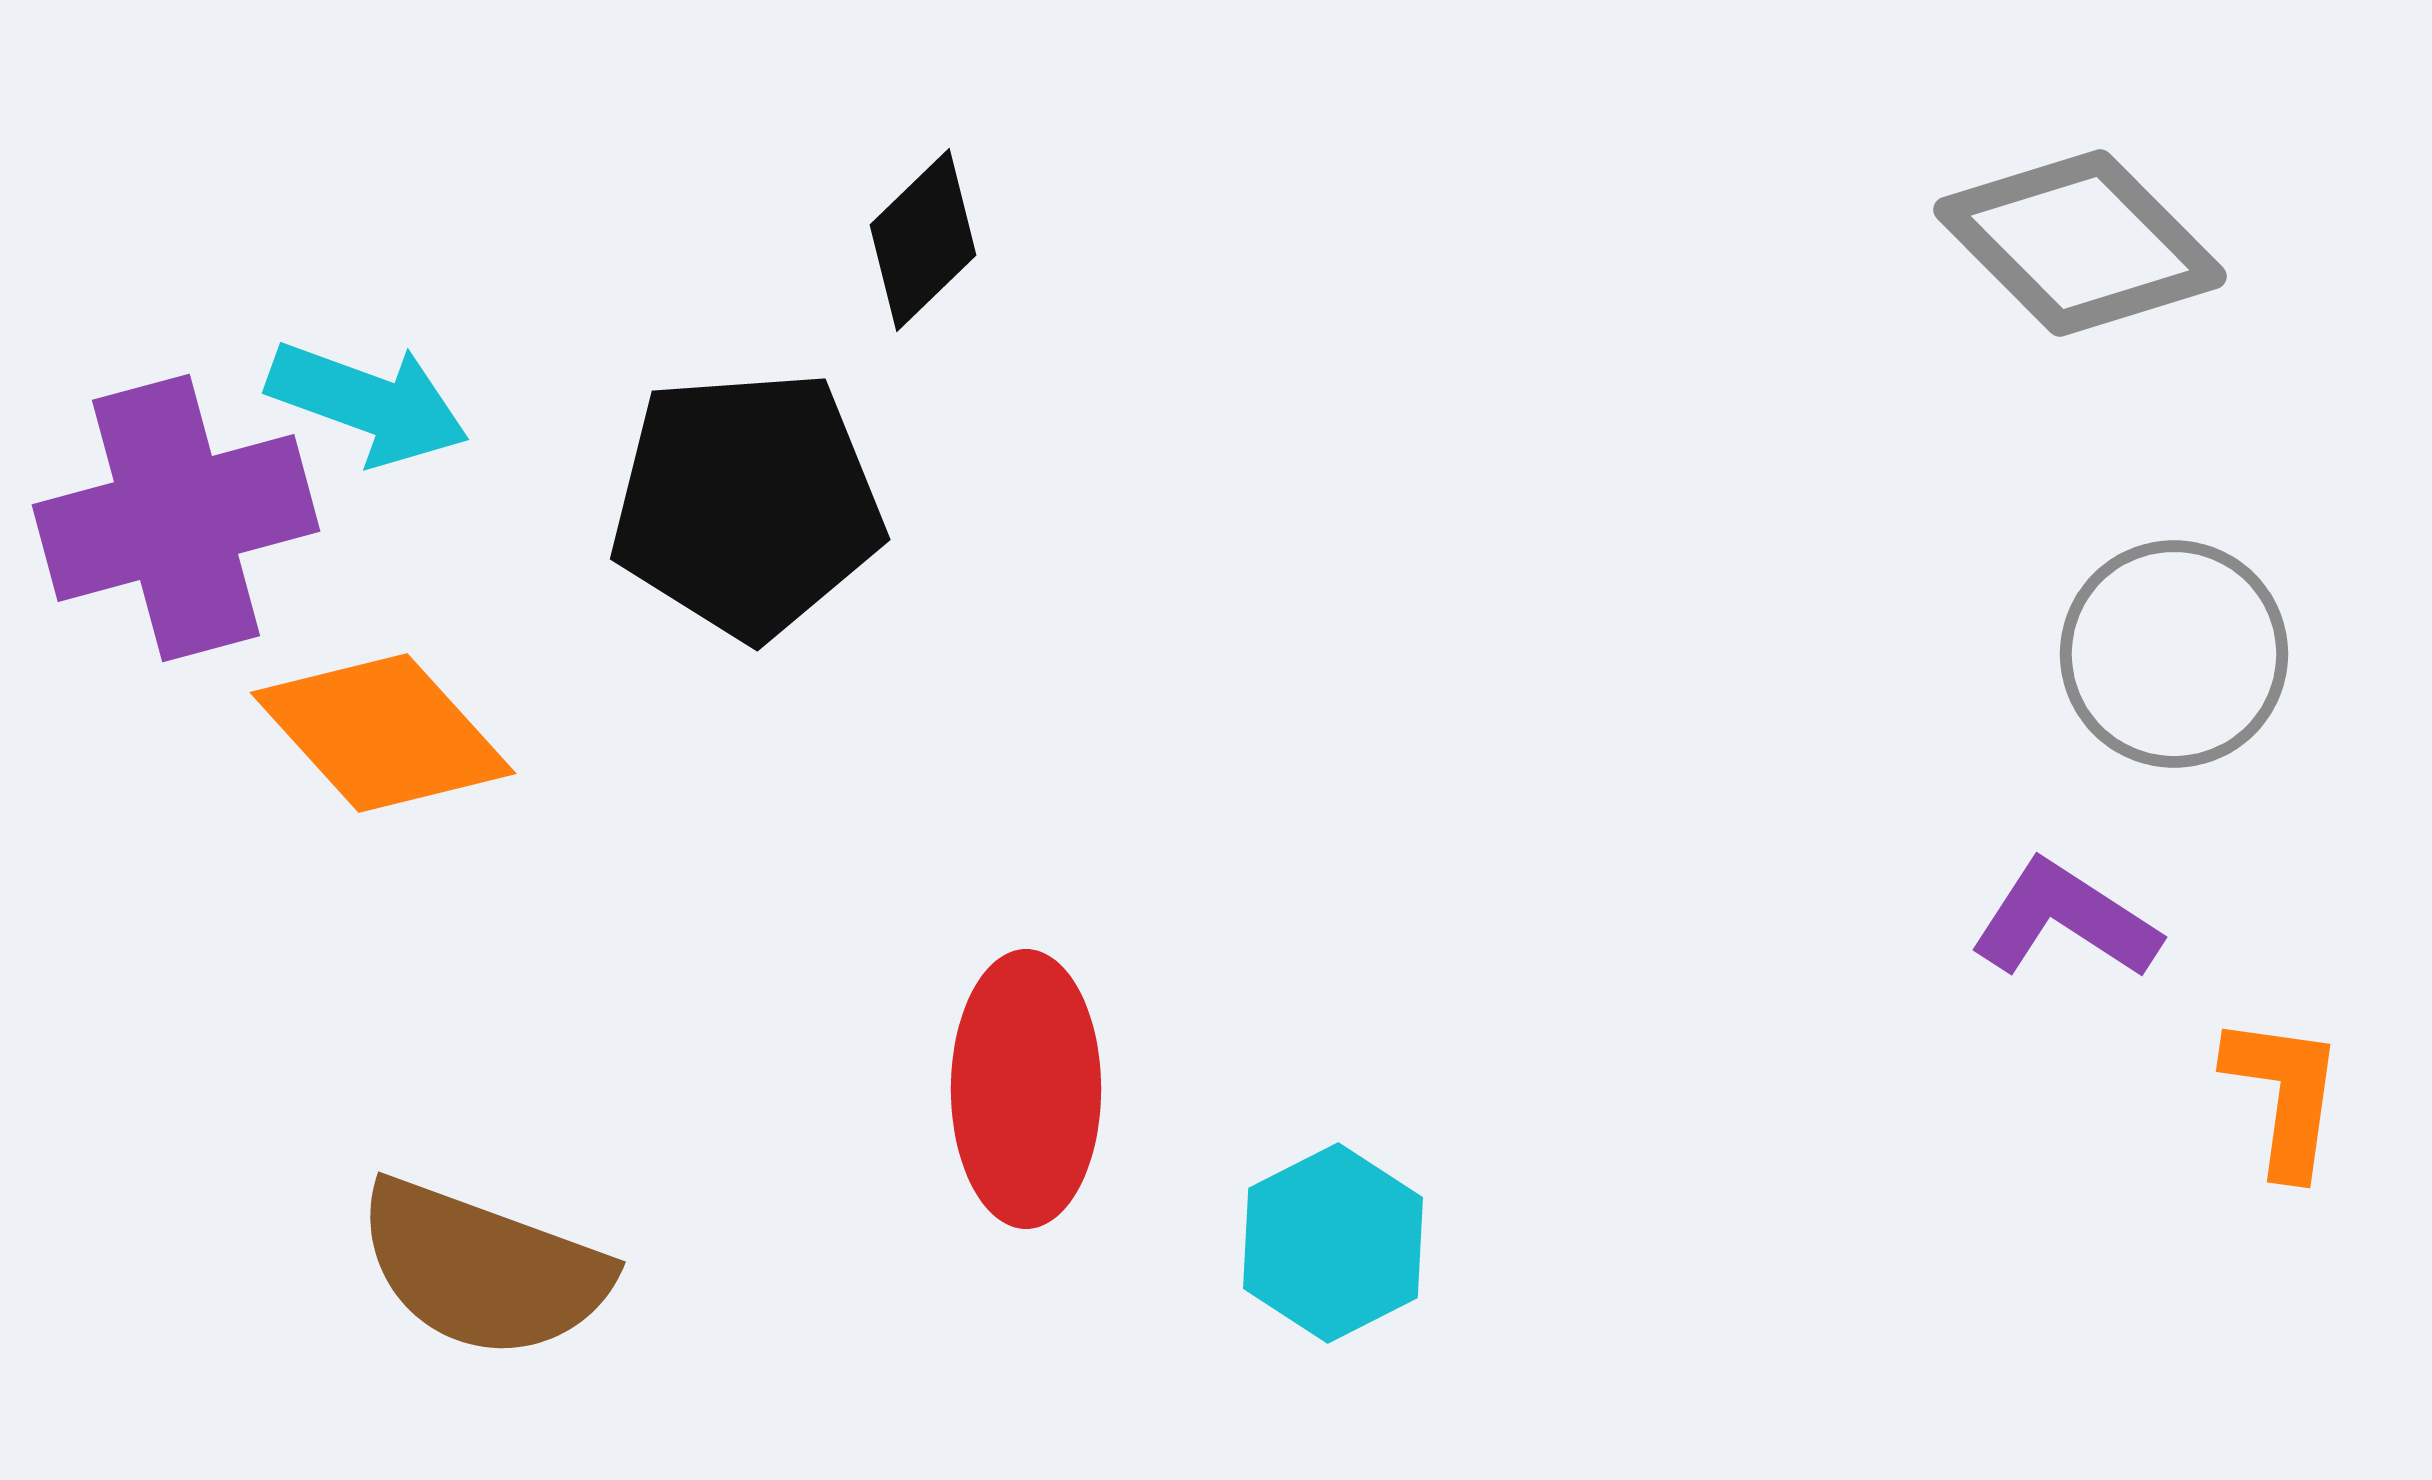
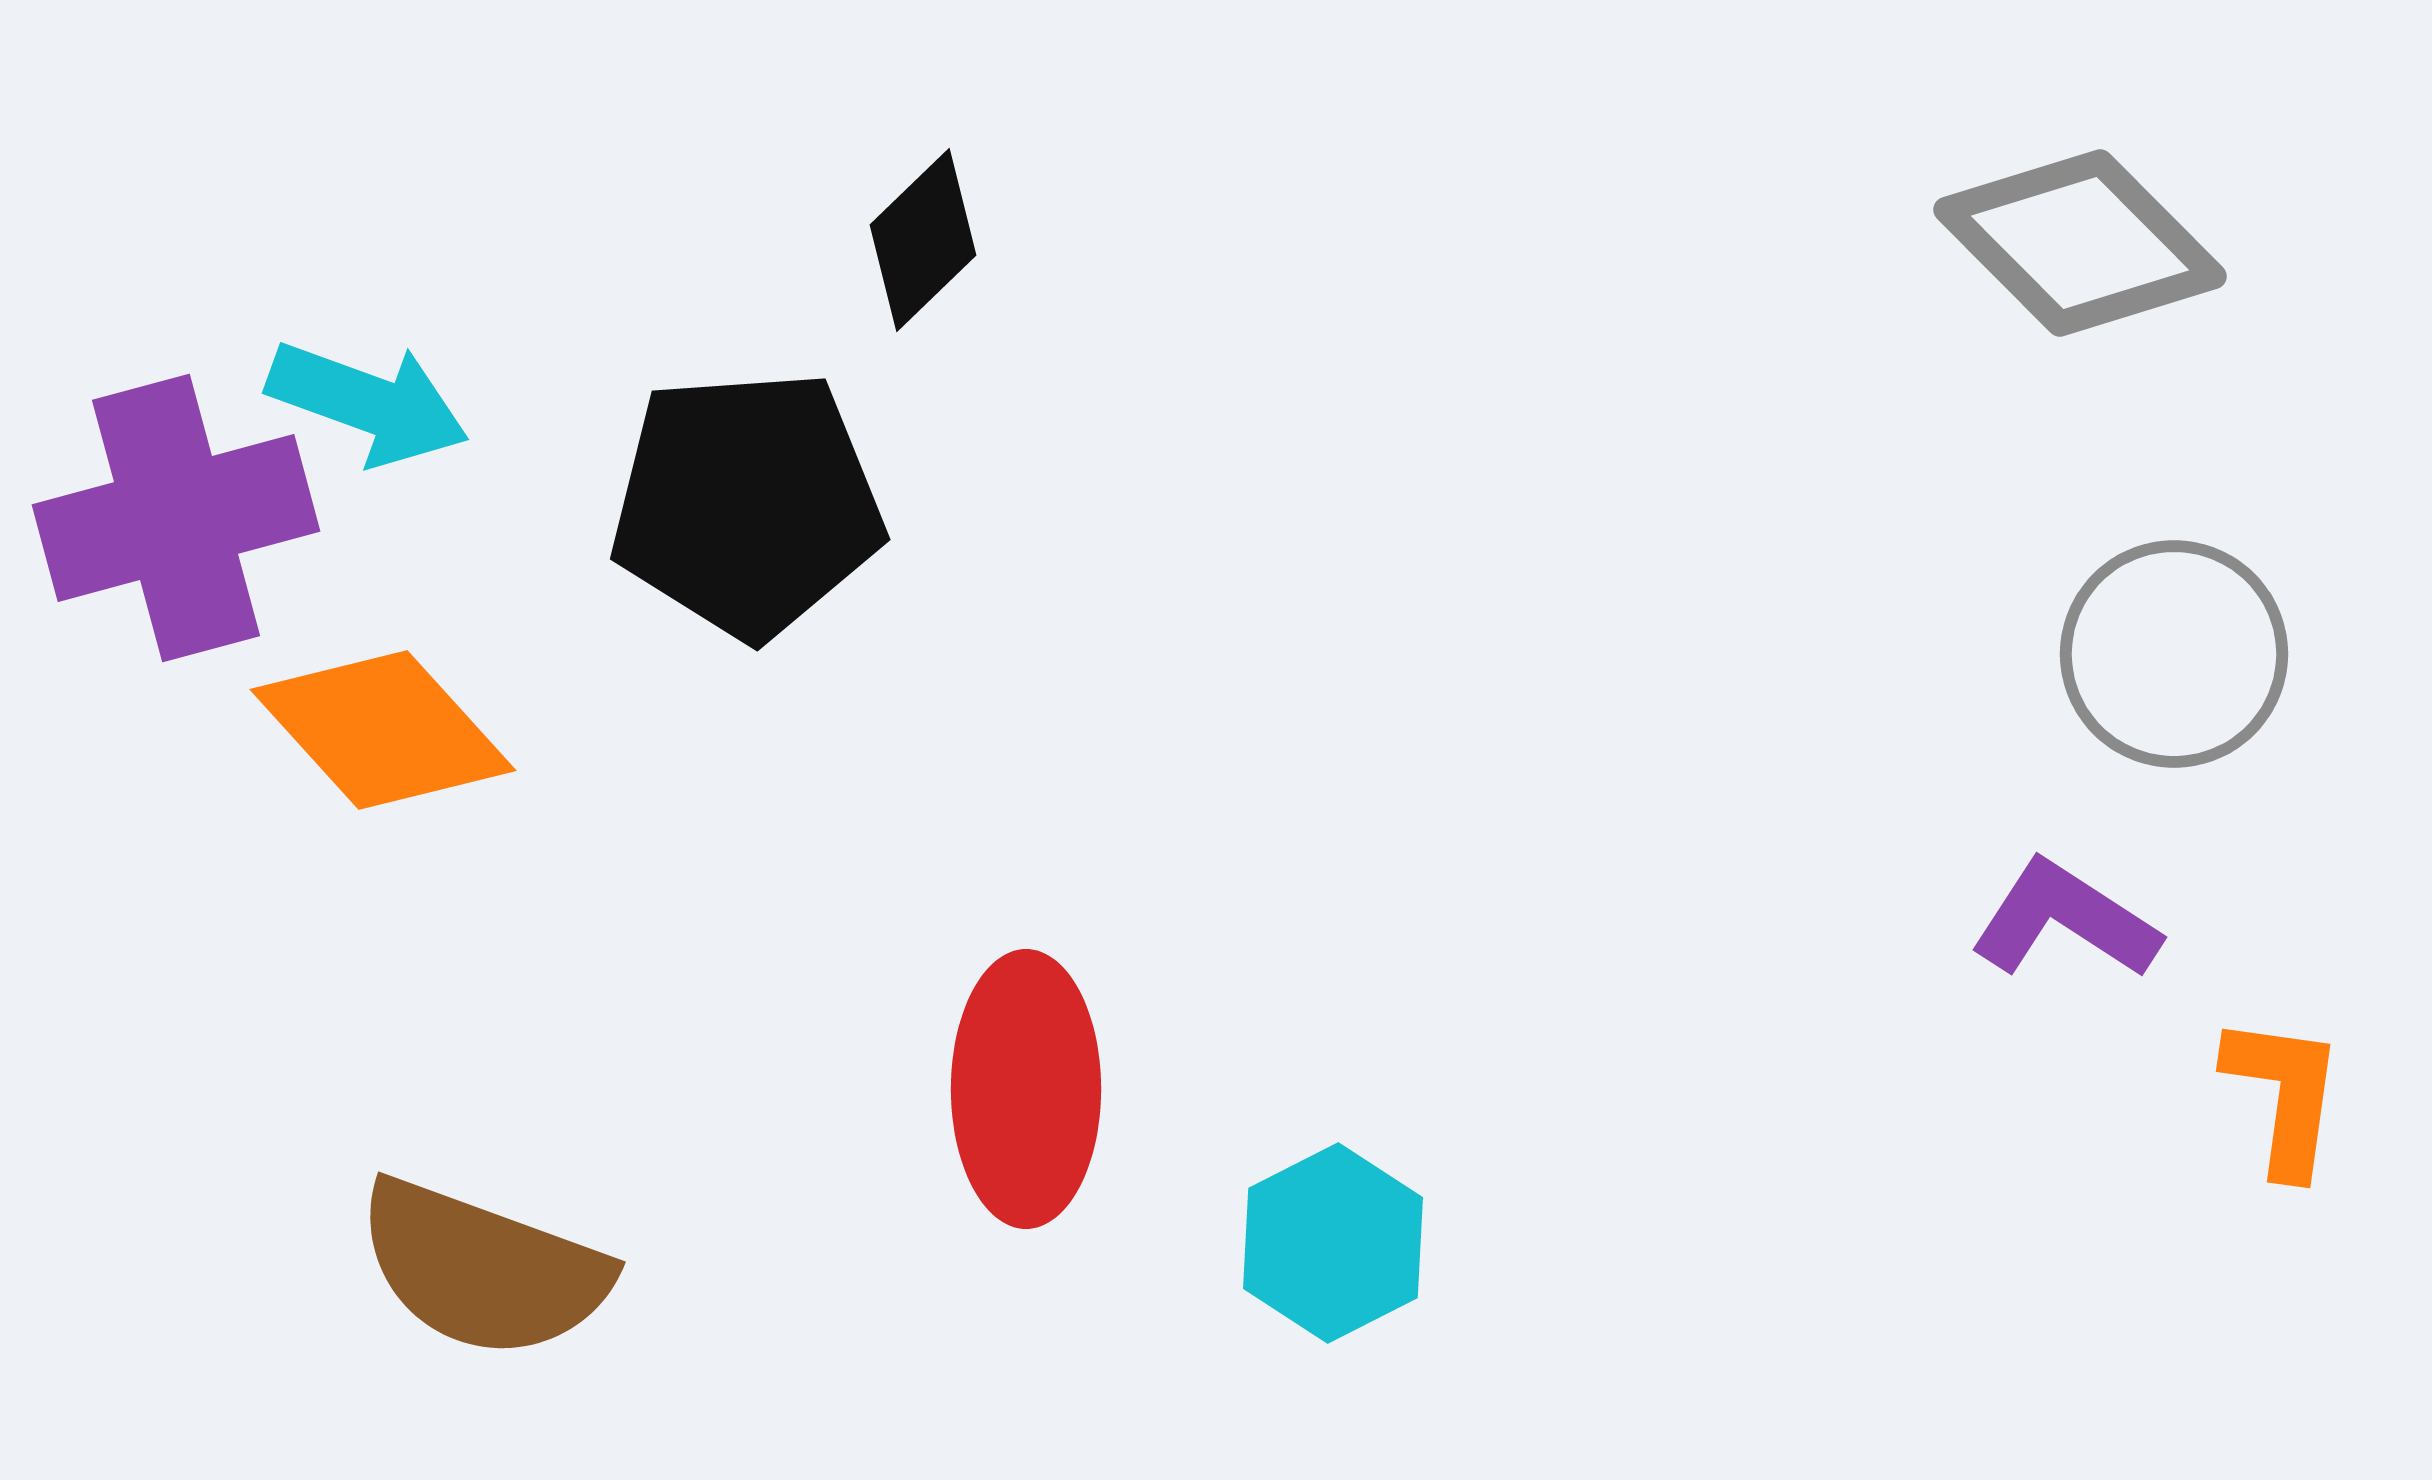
orange diamond: moved 3 px up
